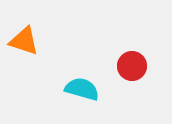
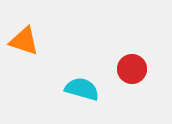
red circle: moved 3 px down
